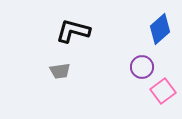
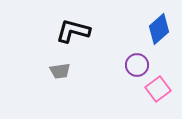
blue diamond: moved 1 px left
purple circle: moved 5 px left, 2 px up
pink square: moved 5 px left, 2 px up
